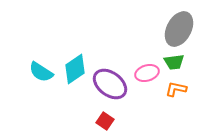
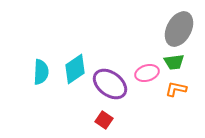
cyan semicircle: rotated 120 degrees counterclockwise
red square: moved 1 px left, 1 px up
